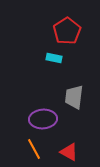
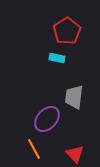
cyan rectangle: moved 3 px right
purple ellipse: moved 4 px right; rotated 44 degrees counterclockwise
red triangle: moved 6 px right, 2 px down; rotated 18 degrees clockwise
